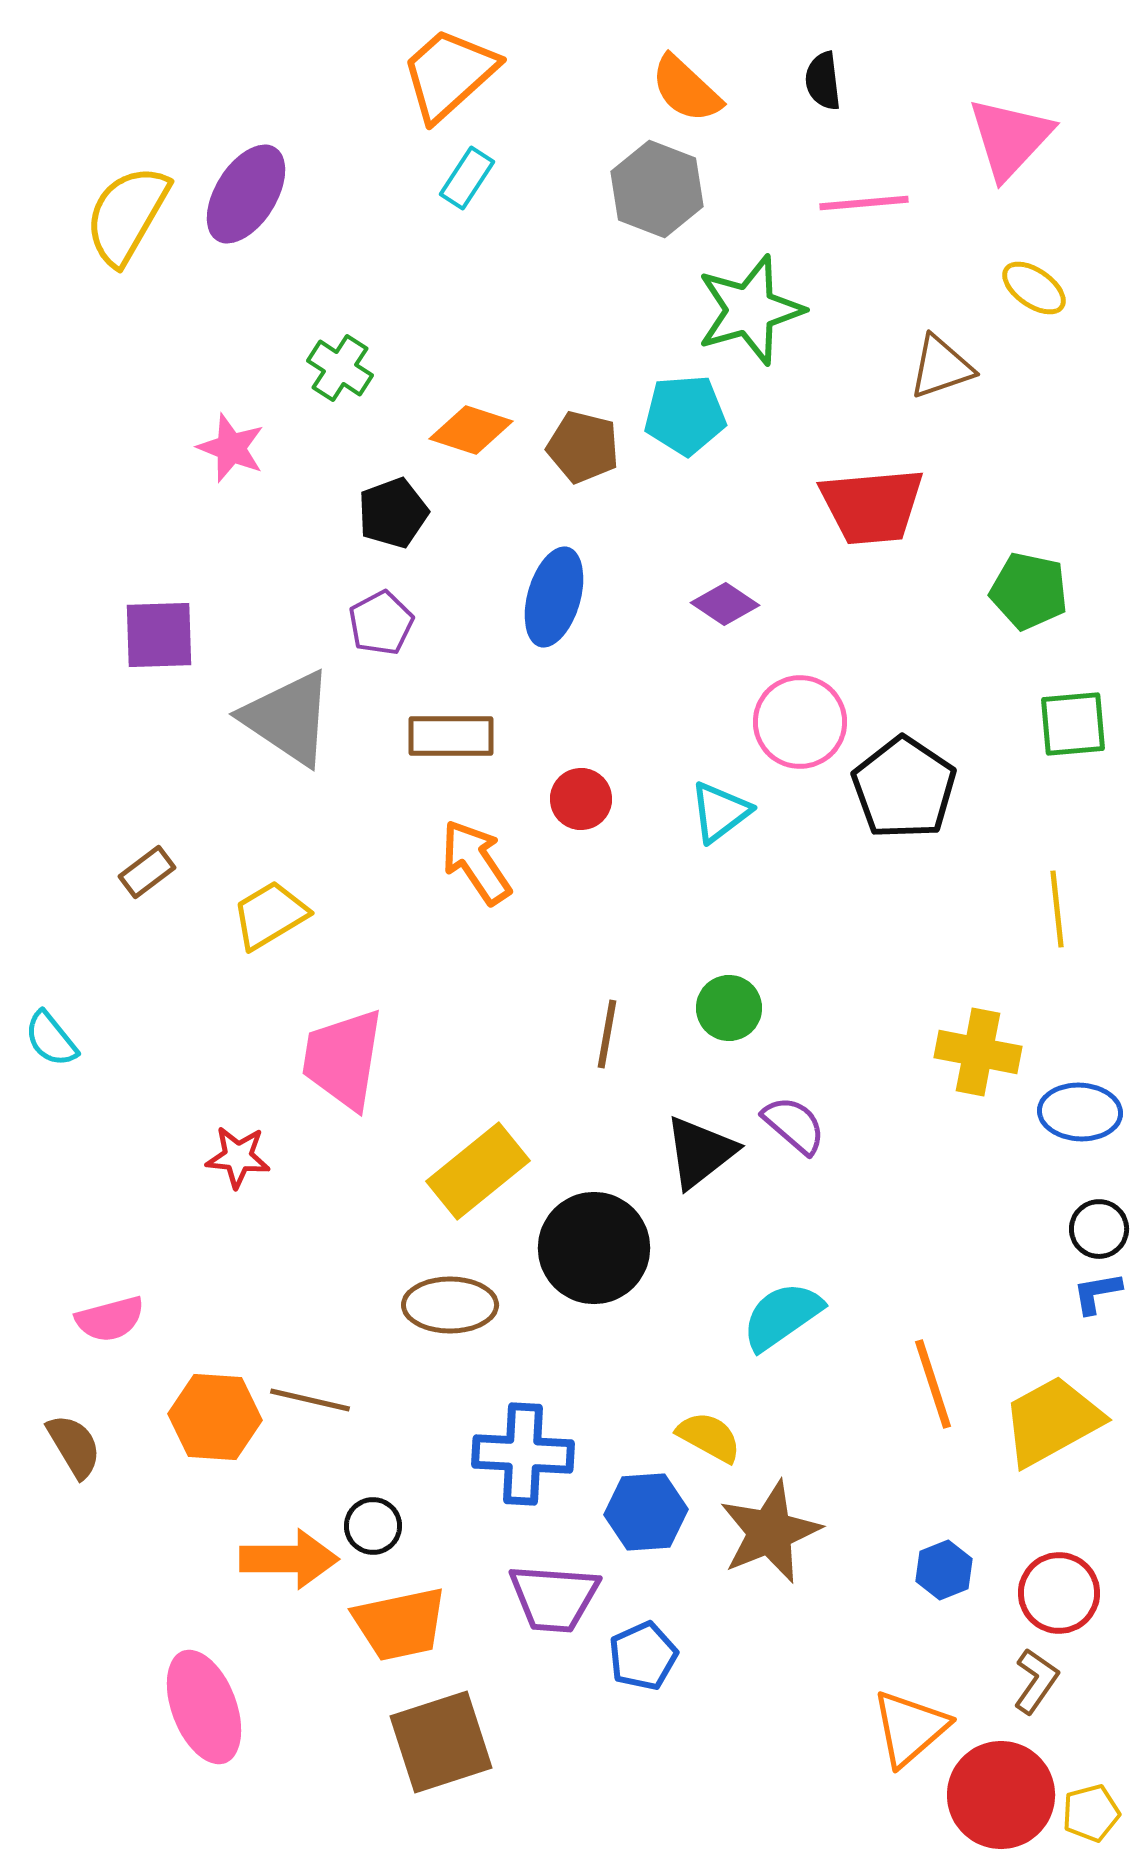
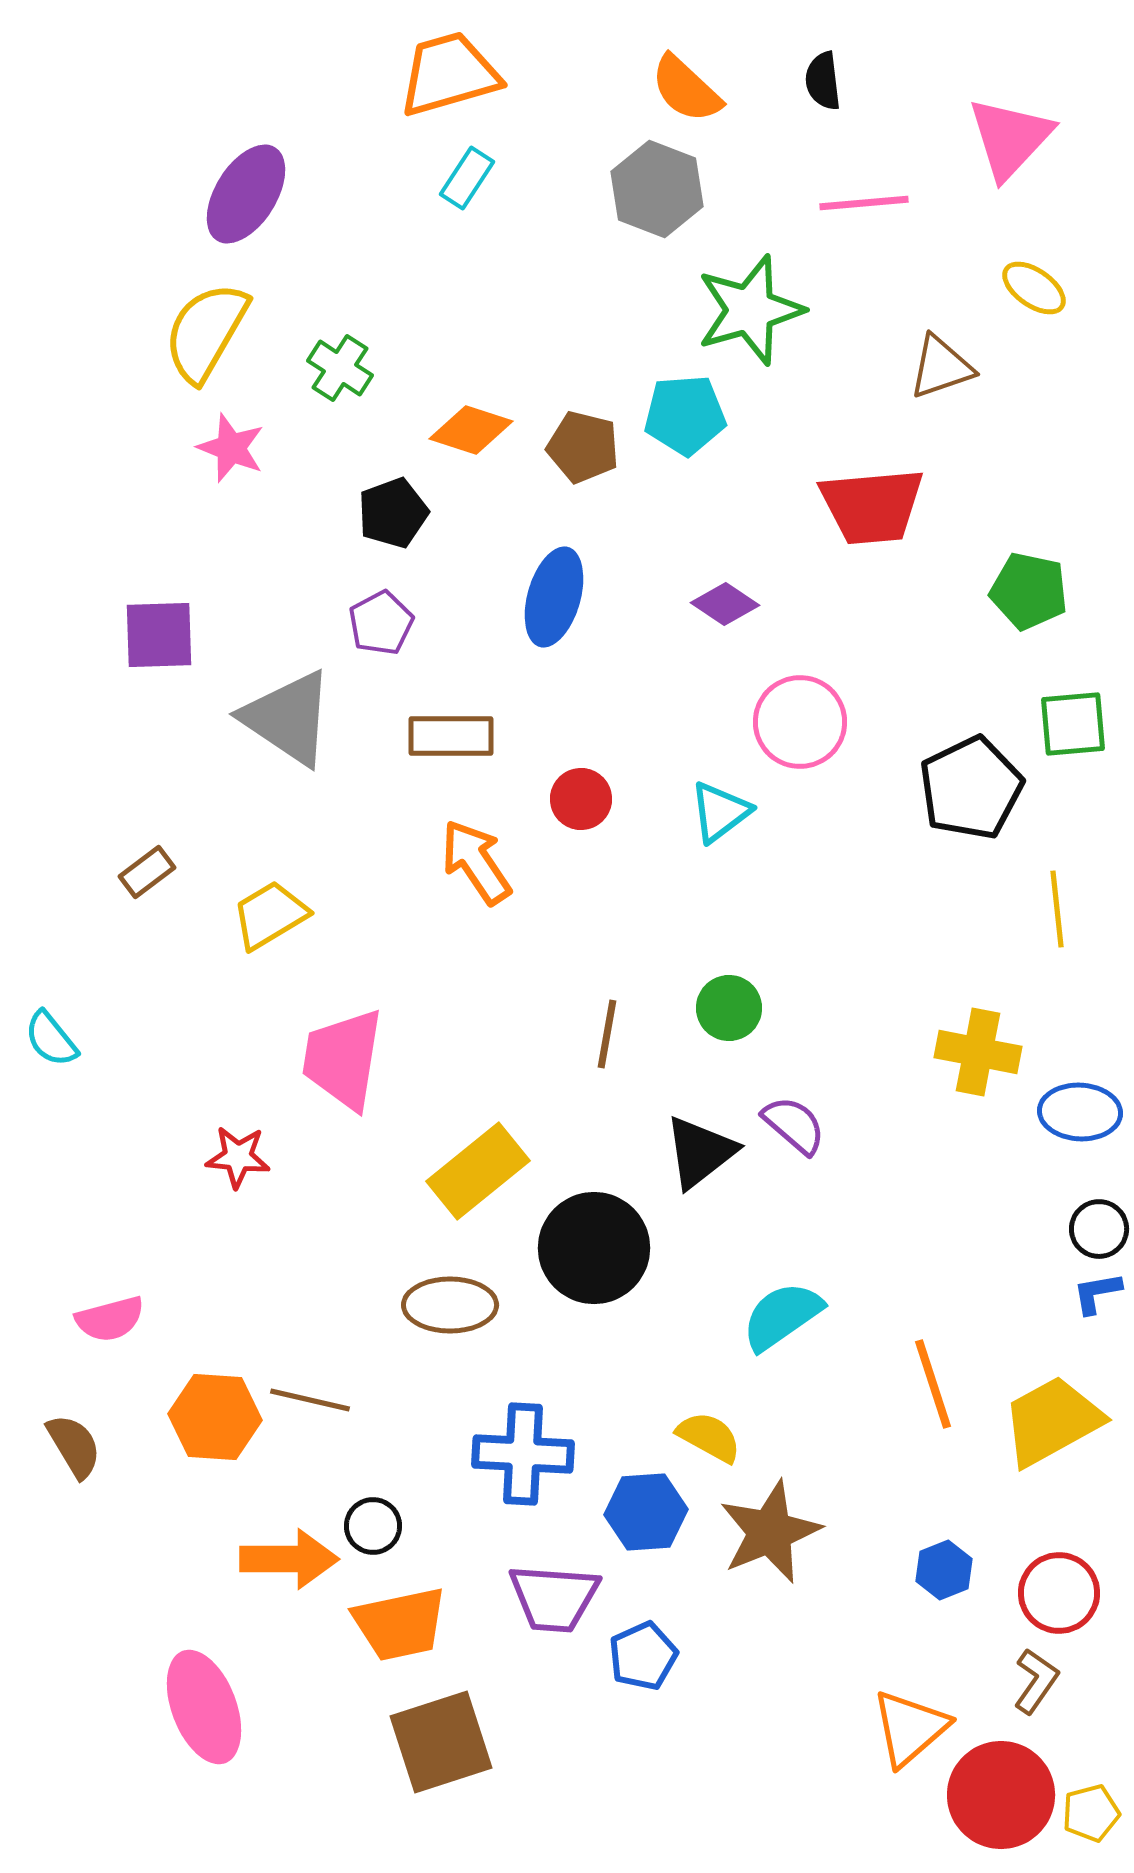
orange trapezoid at (449, 74): rotated 26 degrees clockwise
yellow semicircle at (127, 215): moved 79 px right, 117 px down
black pentagon at (904, 788): moved 67 px right; rotated 12 degrees clockwise
